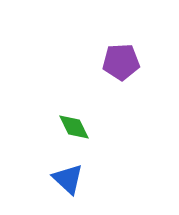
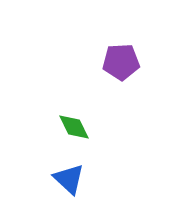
blue triangle: moved 1 px right
